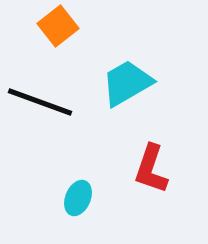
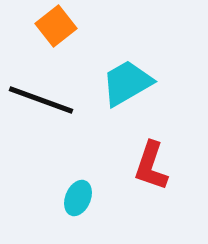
orange square: moved 2 px left
black line: moved 1 px right, 2 px up
red L-shape: moved 3 px up
